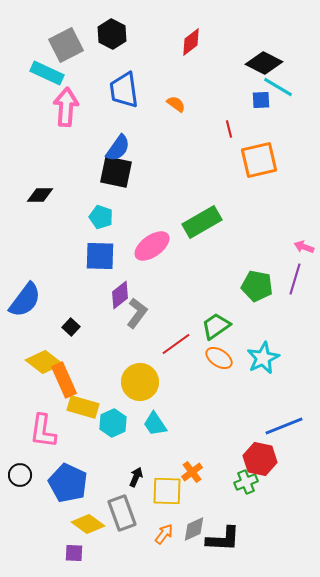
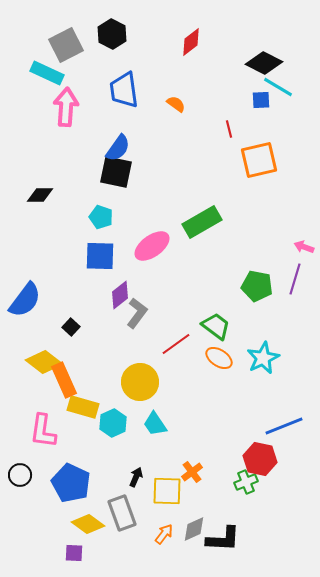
green trapezoid at (216, 326): rotated 72 degrees clockwise
blue pentagon at (68, 483): moved 3 px right
